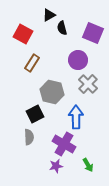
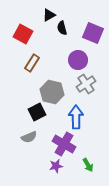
gray cross: moved 2 px left; rotated 12 degrees clockwise
black square: moved 2 px right, 2 px up
gray semicircle: rotated 70 degrees clockwise
